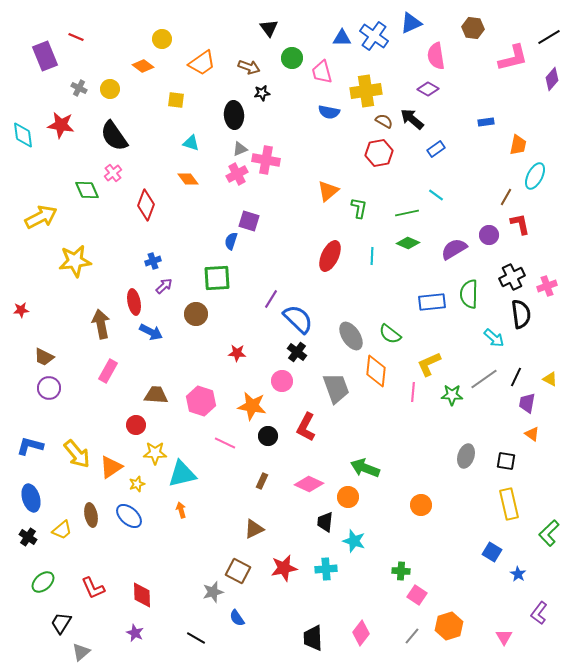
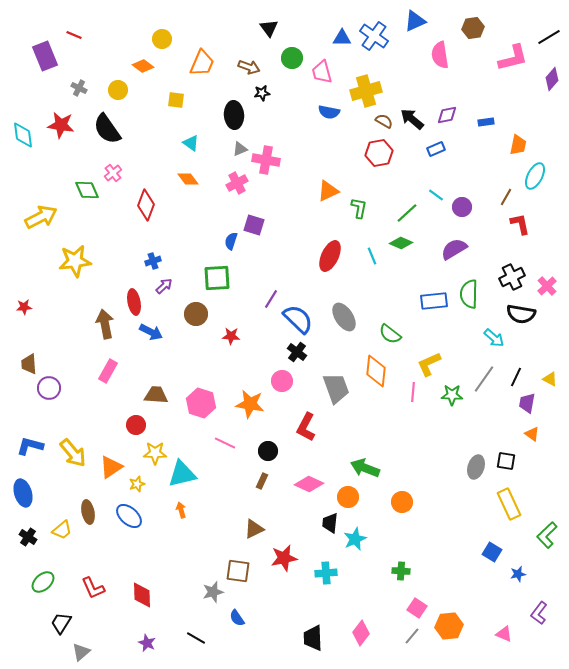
blue triangle at (411, 23): moved 4 px right, 2 px up
brown hexagon at (473, 28): rotated 15 degrees counterclockwise
red line at (76, 37): moved 2 px left, 2 px up
pink semicircle at (436, 56): moved 4 px right, 1 px up
orange trapezoid at (202, 63): rotated 32 degrees counterclockwise
yellow circle at (110, 89): moved 8 px right, 1 px down
purple diamond at (428, 89): moved 19 px right, 26 px down; rotated 40 degrees counterclockwise
yellow cross at (366, 91): rotated 8 degrees counterclockwise
black semicircle at (114, 136): moved 7 px left, 7 px up
cyan triangle at (191, 143): rotated 18 degrees clockwise
blue rectangle at (436, 149): rotated 12 degrees clockwise
pink cross at (237, 174): moved 9 px down
orange triangle at (328, 191): rotated 15 degrees clockwise
green line at (407, 213): rotated 30 degrees counterclockwise
purple square at (249, 221): moved 5 px right, 4 px down
purple circle at (489, 235): moved 27 px left, 28 px up
green diamond at (408, 243): moved 7 px left
cyan line at (372, 256): rotated 24 degrees counterclockwise
pink cross at (547, 286): rotated 24 degrees counterclockwise
blue rectangle at (432, 302): moved 2 px right, 1 px up
red star at (21, 310): moved 3 px right, 3 px up
black semicircle at (521, 314): rotated 108 degrees clockwise
brown arrow at (101, 324): moved 4 px right
gray ellipse at (351, 336): moved 7 px left, 19 px up
red star at (237, 353): moved 6 px left, 17 px up
brown trapezoid at (44, 357): moved 15 px left, 7 px down; rotated 60 degrees clockwise
gray line at (484, 379): rotated 20 degrees counterclockwise
pink hexagon at (201, 401): moved 2 px down
orange star at (252, 406): moved 2 px left, 2 px up
black circle at (268, 436): moved 15 px down
yellow arrow at (77, 454): moved 4 px left, 1 px up
gray ellipse at (466, 456): moved 10 px right, 11 px down
blue ellipse at (31, 498): moved 8 px left, 5 px up
yellow rectangle at (509, 504): rotated 12 degrees counterclockwise
orange circle at (421, 505): moved 19 px left, 3 px up
brown ellipse at (91, 515): moved 3 px left, 3 px up
black trapezoid at (325, 522): moved 5 px right, 1 px down
green L-shape at (549, 533): moved 2 px left, 2 px down
cyan star at (354, 541): moved 1 px right, 2 px up; rotated 30 degrees clockwise
red star at (284, 568): moved 10 px up
cyan cross at (326, 569): moved 4 px down
brown square at (238, 571): rotated 20 degrees counterclockwise
blue star at (518, 574): rotated 28 degrees clockwise
pink square at (417, 595): moved 13 px down
orange hexagon at (449, 626): rotated 12 degrees clockwise
purple star at (135, 633): moved 12 px right, 10 px down
pink triangle at (504, 637): moved 3 px up; rotated 36 degrees counterclockwise
